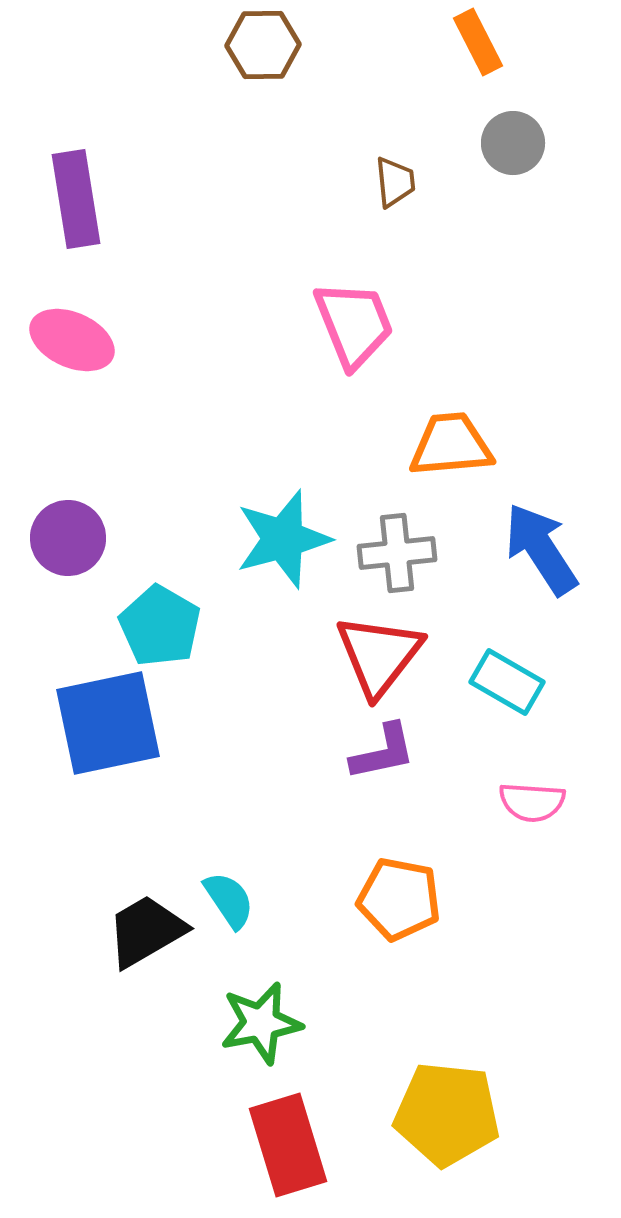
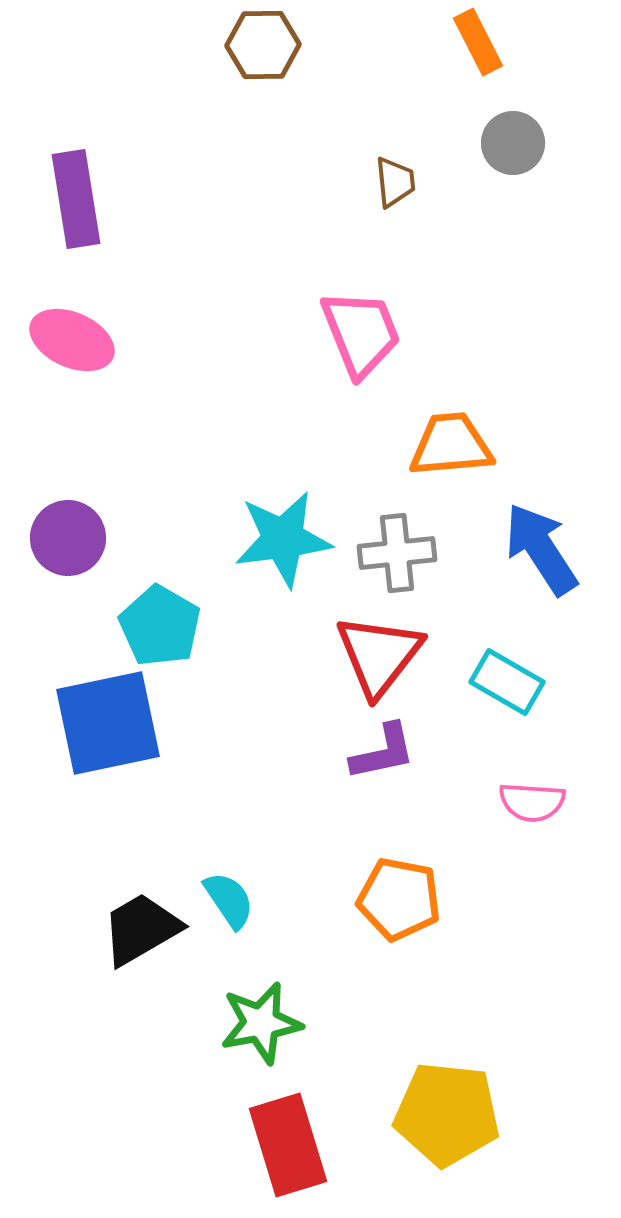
pink trapezoid: moved 7 px right, 9 px down
cyan star: rotated 8 degrees clockwise
black trapezoid: moved 5 px left, 2 px up
